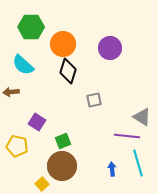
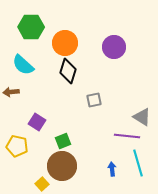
orange circle: moved 2 px right, 1 px up
purple circle: moved 4 px right, 1 px up
